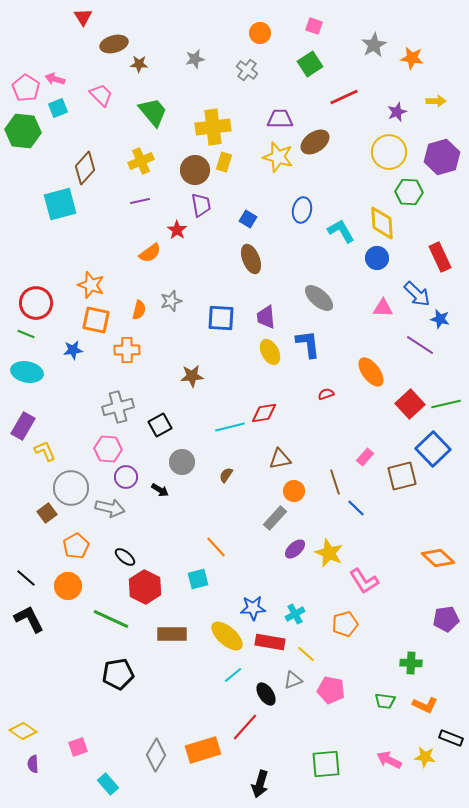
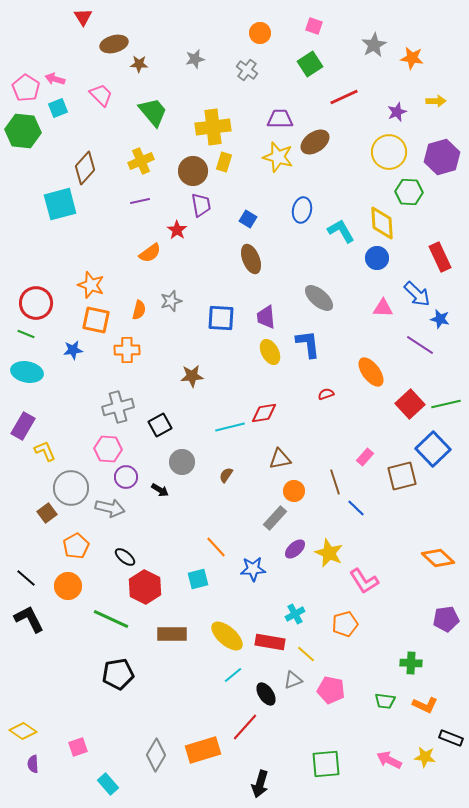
brown circle at (195, 170): moved 2 px left, 1 px down
blue star at (253, 608): moved 39 px up
